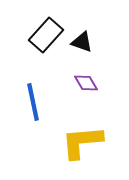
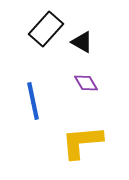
black rectangle: moved 6 px up
black triangle: rotated 10 degrees clockwise
blue line: moved 1 px up
